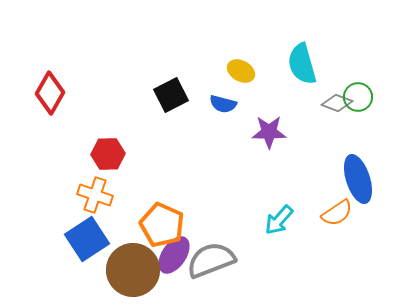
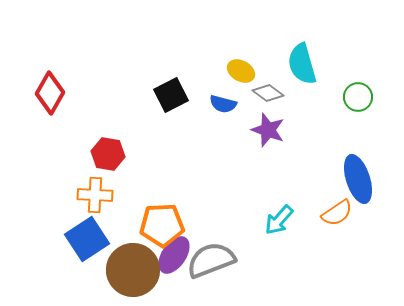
gray diamond: moved 69 px left, 10 px up; rotated 16 degrees clockwise
purple star: moved 1 px left, 2 px up; rotated 20 degrees clockwise
red hexagon: rotated 12 degrees clockwise
orange cross: rotated 16 degrees counterclockwise
orange pentagon: rotated 27 degrees counterclockwise
